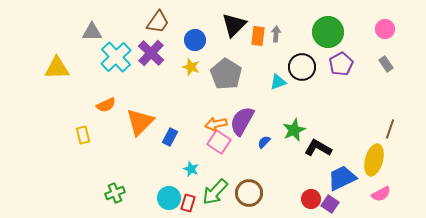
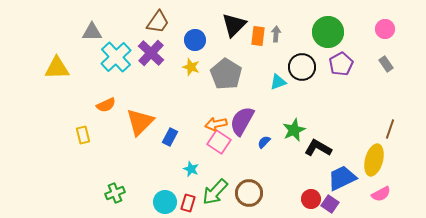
cyan circle: moved 4 px left, 4 px down
